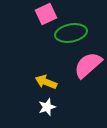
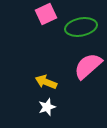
green ellipse: moved 10 px right, 6 px up
pink semicircle: moved 1 px down
